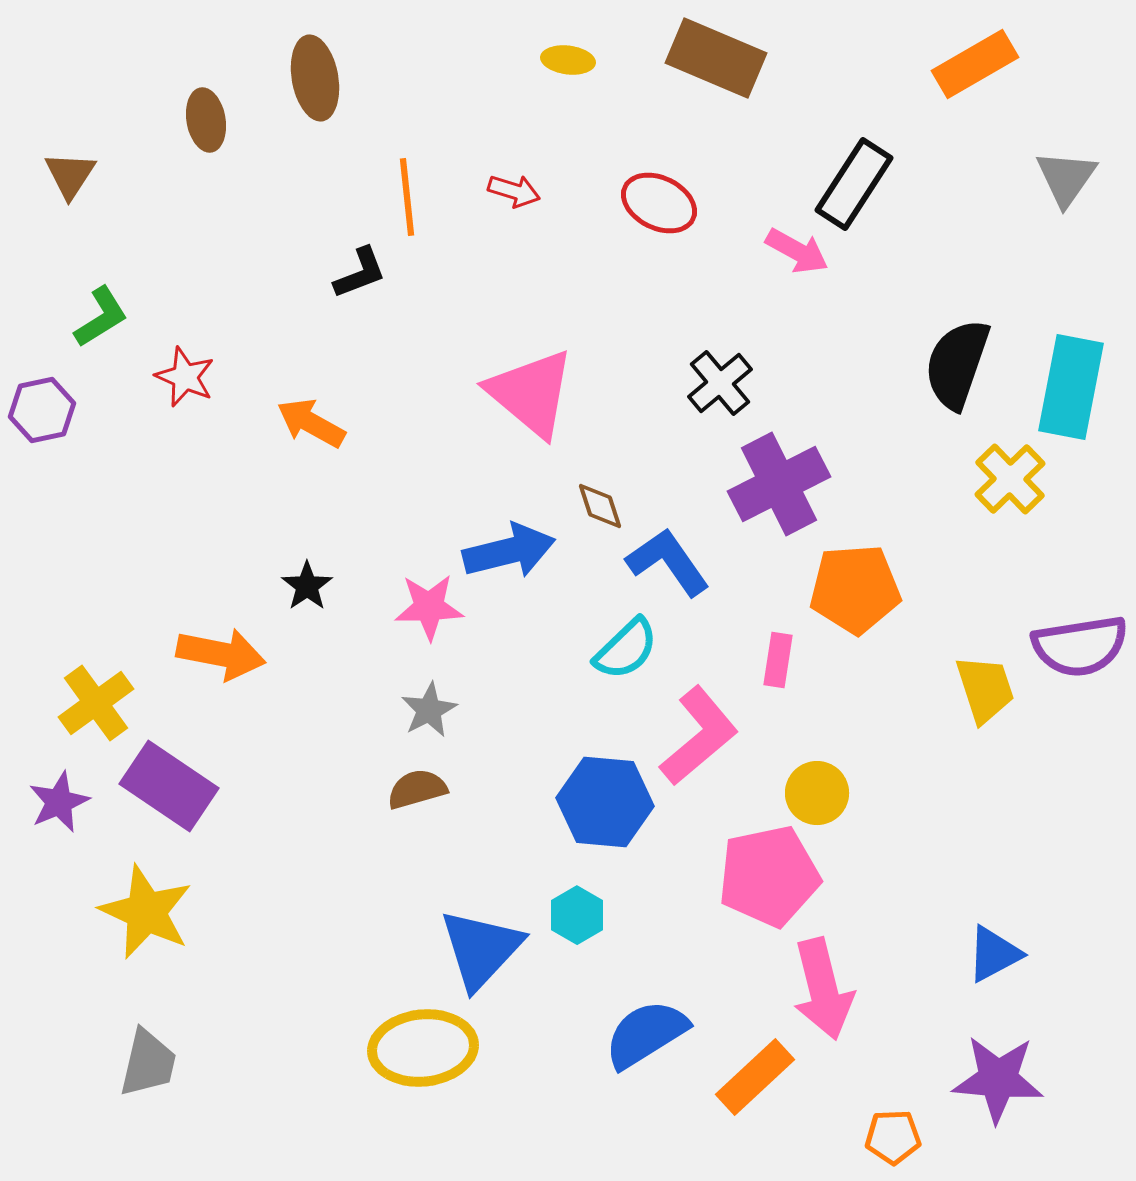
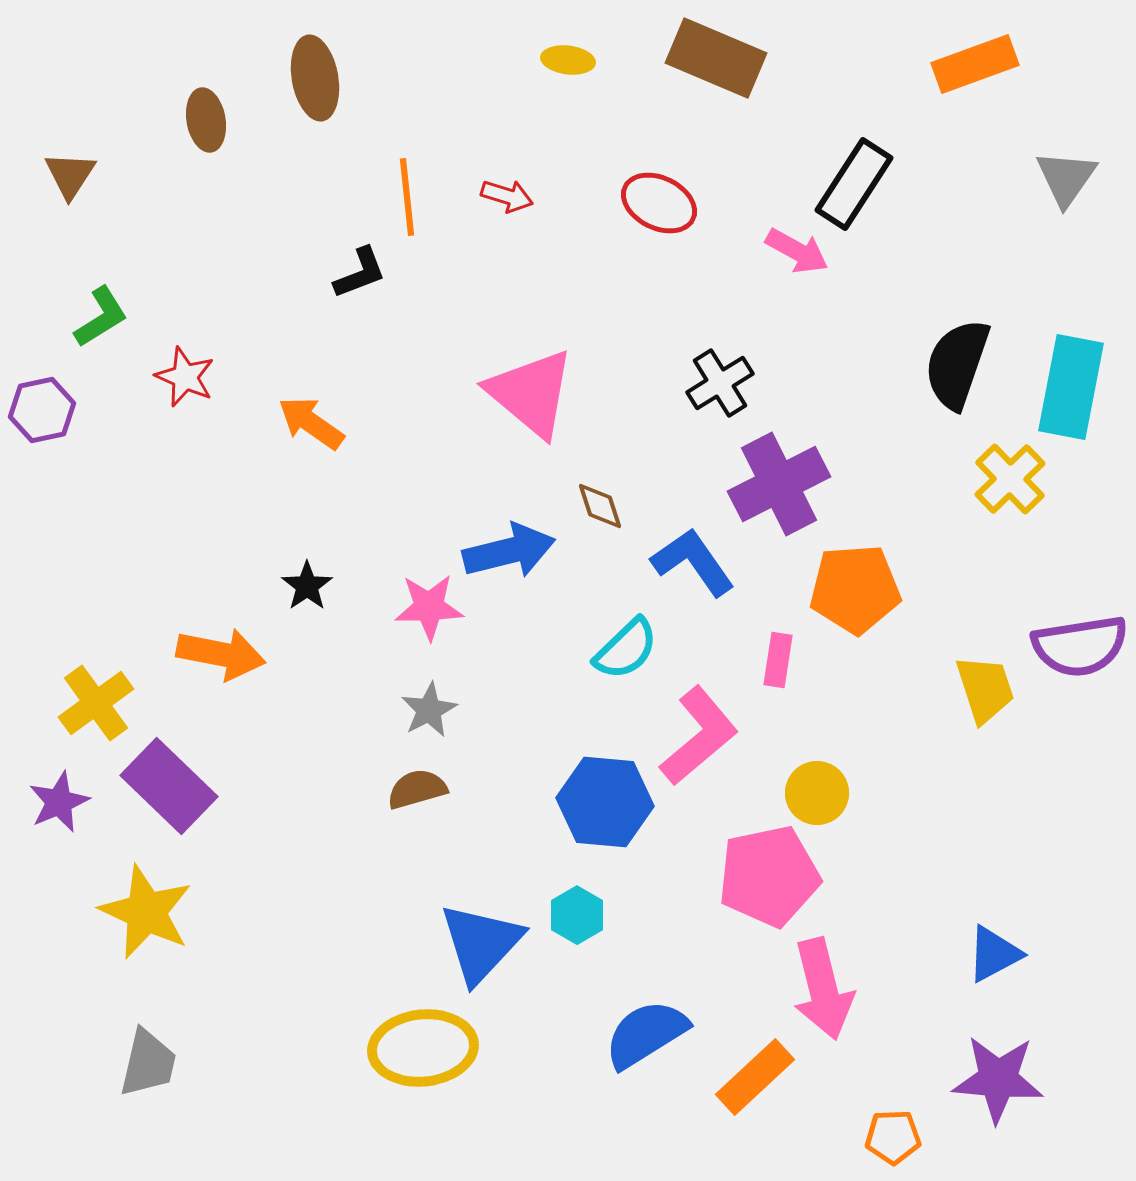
orange rectangle at (975, 64): rotated 10 degrees clockwise
red arrow at (514, 191): moved 7 px left, 5 px down
black cross at (720, 383): rotated 8 degrees clockwise
orange arrow at (311, 423): rotated 6 degrees clockwise
blue L-shape at (668, 562): moved 25 px right
purple rectangle at (169, 786): rotated 10 degrees clockwise
blue triangle at (481, 949): moved 6 px up
